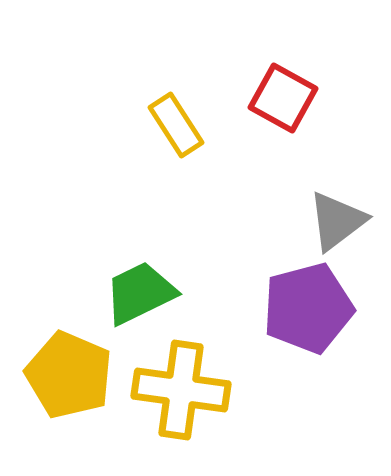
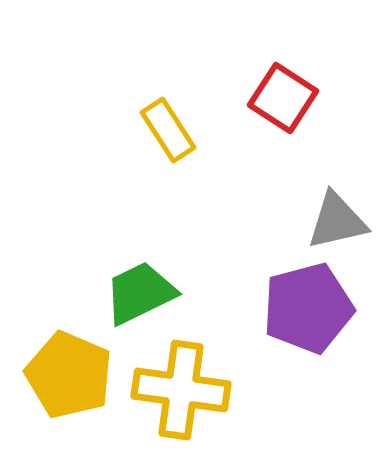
red square: rotated 4 degrees clockwise
yellow rectangle: moved 8 px left, 5 px down
gray triangle: rotated 24 degrees clockwise
